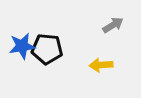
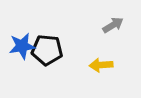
black pentagon: moved 1 px down
